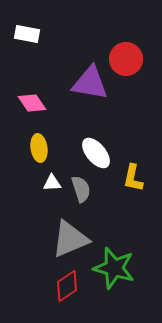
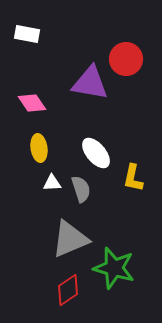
red diamond: moved 1 px right, 4 px down
